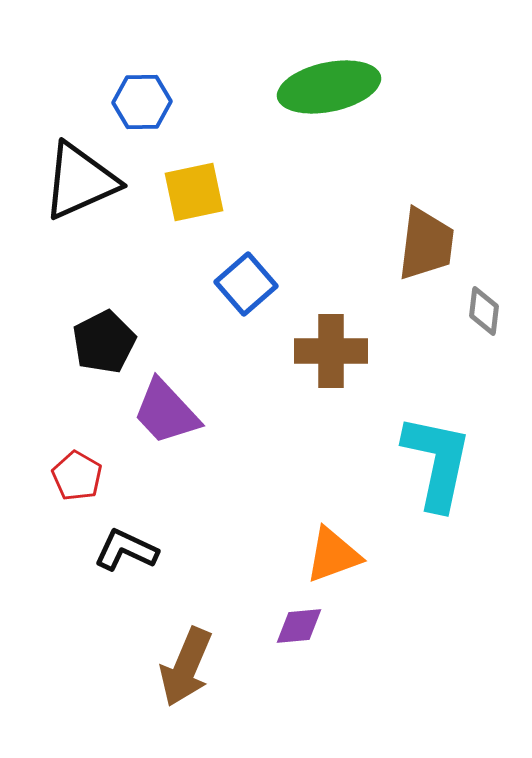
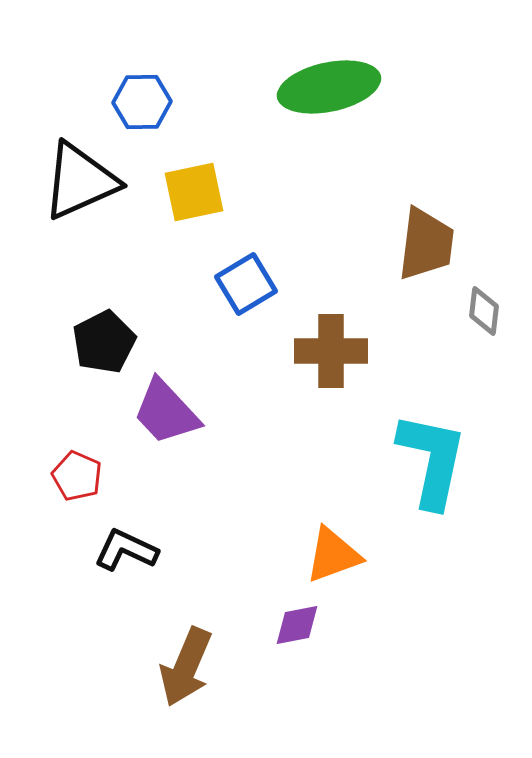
blue square: rotated 10 degrees clockwise
cyan L-shape: moved 5 px left, 2 px up
red pentagon: rotated 6 degrees counterclockwise
purple diamond: moved 2 px left, 1 px up; rotated 6 degrees counterclockwise
